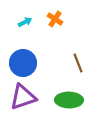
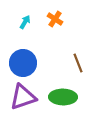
cyan arrow: rotated 32 degrees counterclockwise
green ellipse: moved 6 px left, 3 px up
